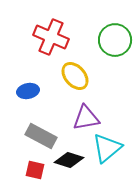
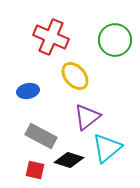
purple triangle: moved 1 px right, 1 px up; rotated 28 degrees counterclockwise
